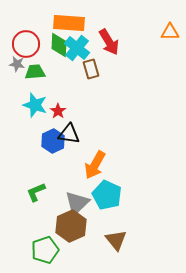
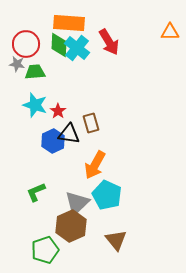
brown rectangle: moved 54 px down
